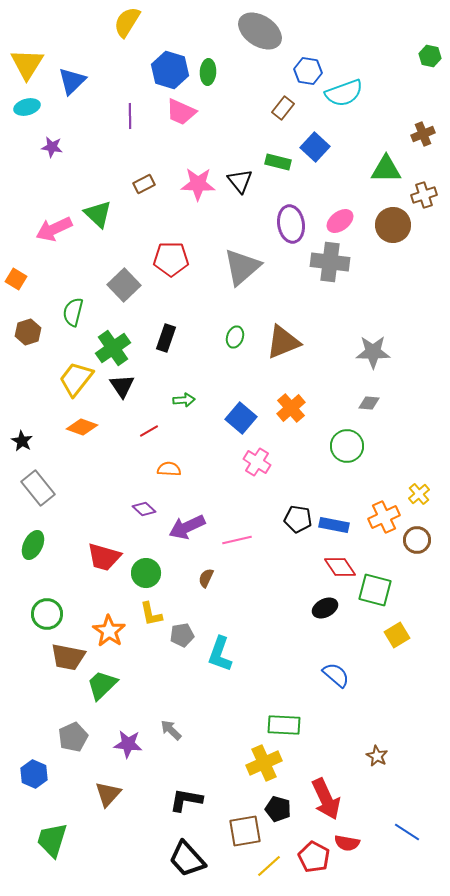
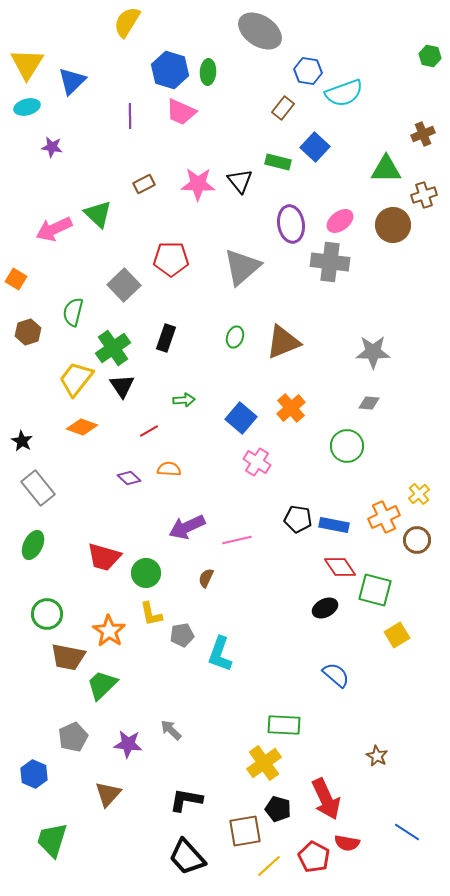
purple diamond at (144, 509): moved 15 px left, 31 px up
yellow cross at (264, 763): rotated 12 degrees counterclockwise
black trapezoid at (187, 859): moved 2 px up
